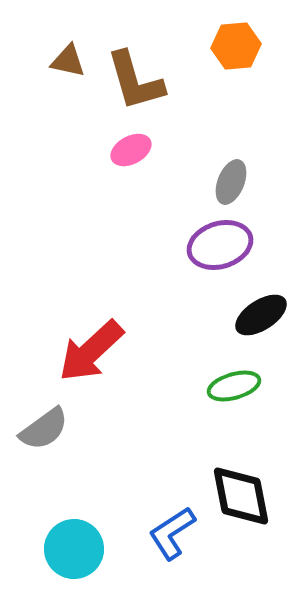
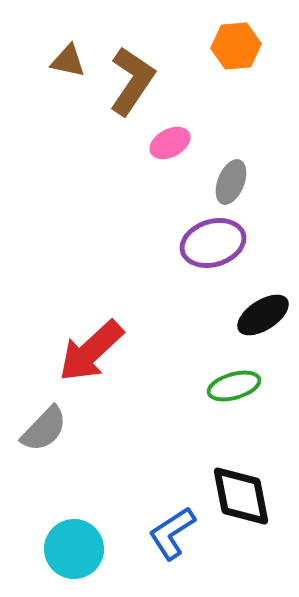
brown L-shape: moved 3 px left; rotated 130 degrees counterclockwise
pink ellipse: moved 39 px right, 7 px up
purple ellipse: moved 7 px left, 2 px up
black ellipse: moved 2 px right
gray semicircle: rotated 10 degrees counterclockwise
